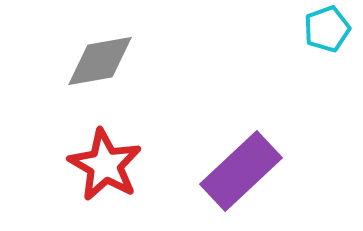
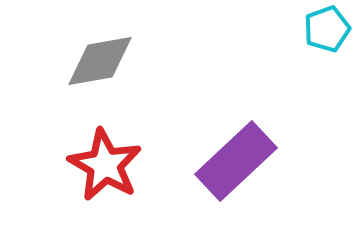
purple rectangle: moved 5 px left, 10 px up
